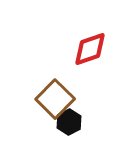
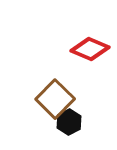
red diamond: rotated 42 degrees clockwise
